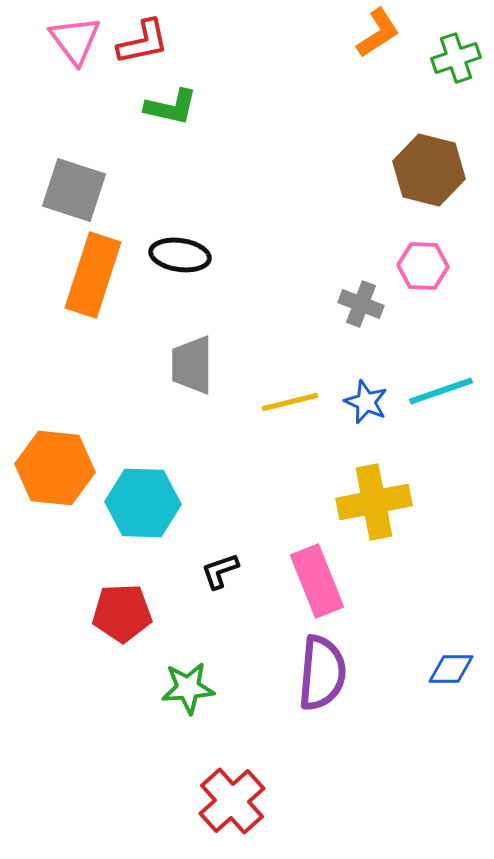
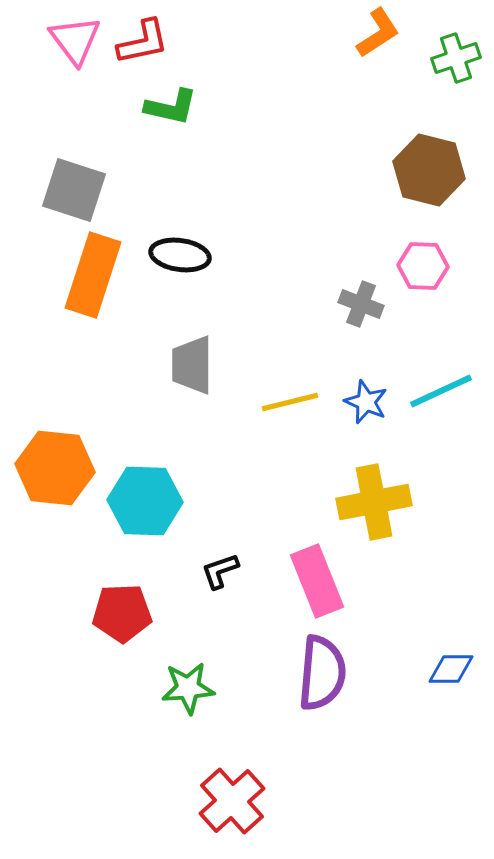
cyan line: rotated 6 degrees counterclockwise
cyan hexagon: moved 2 px right, 2 px up
